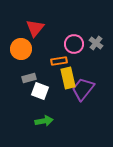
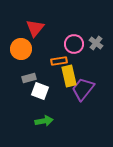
yellow rectangle: moved 1 px right, 2 px up
